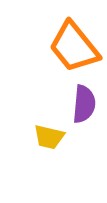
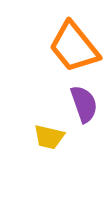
purple semicircle: rotated 24 degrees counterclockwise
